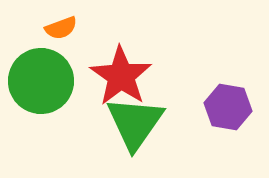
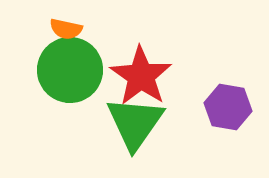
orange semicircle: moved 5 px right, 1 px down; rotated 32 degrees clockwise
red star: moved 20 px right
green circle: moved 29 px right, 11 px up
